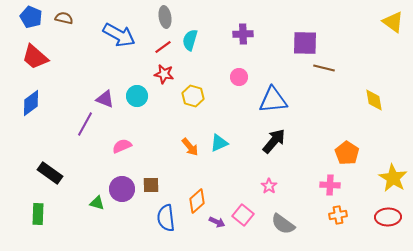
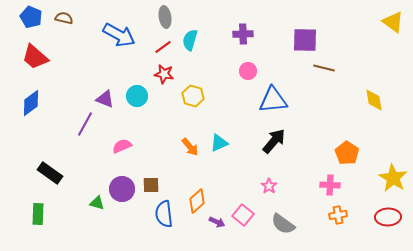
purple square: moved 3 px up
pink circle: moved 9 px right, 6 px up
blue semicircle: moved 2 px left, 4 px up
